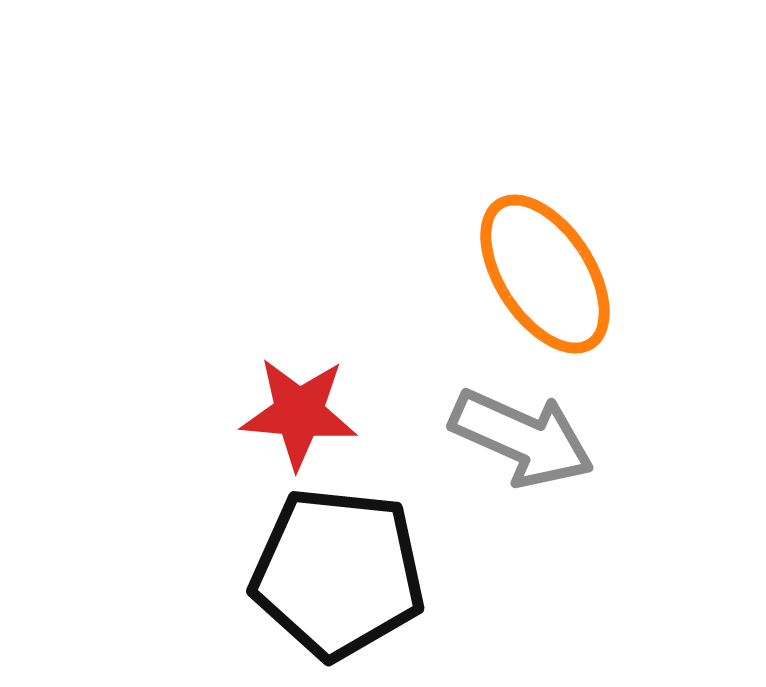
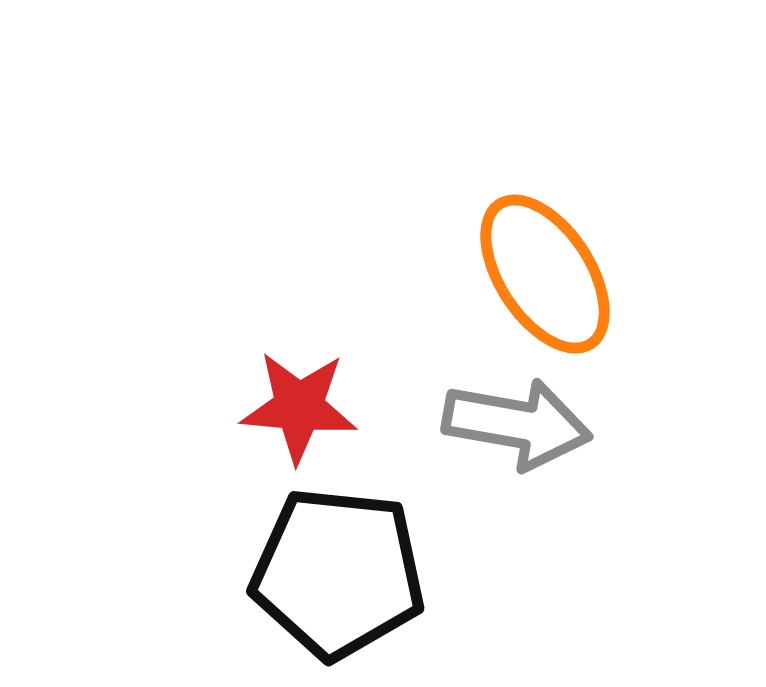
red star: moved 6 px up
gray arrow: moved 5 px left, 14 px up; rotated 14 degrees counterclockwise
